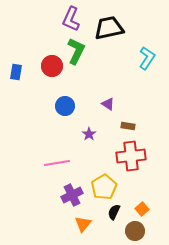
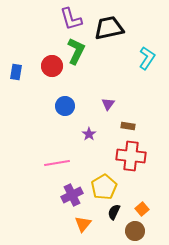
purple L-shape: rotated 40 degrees counterclockwise
purple triangle: rotated 32 degrees clockwise
red cross: rotated 12 degrees clockwise
